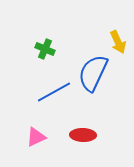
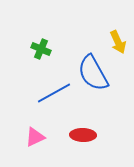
green cross: moved 4 px left
blue semicircle: rotated 54 degrees counterclockwise
blue line: moved 1 px down
pink triangle: moved 1 px left
